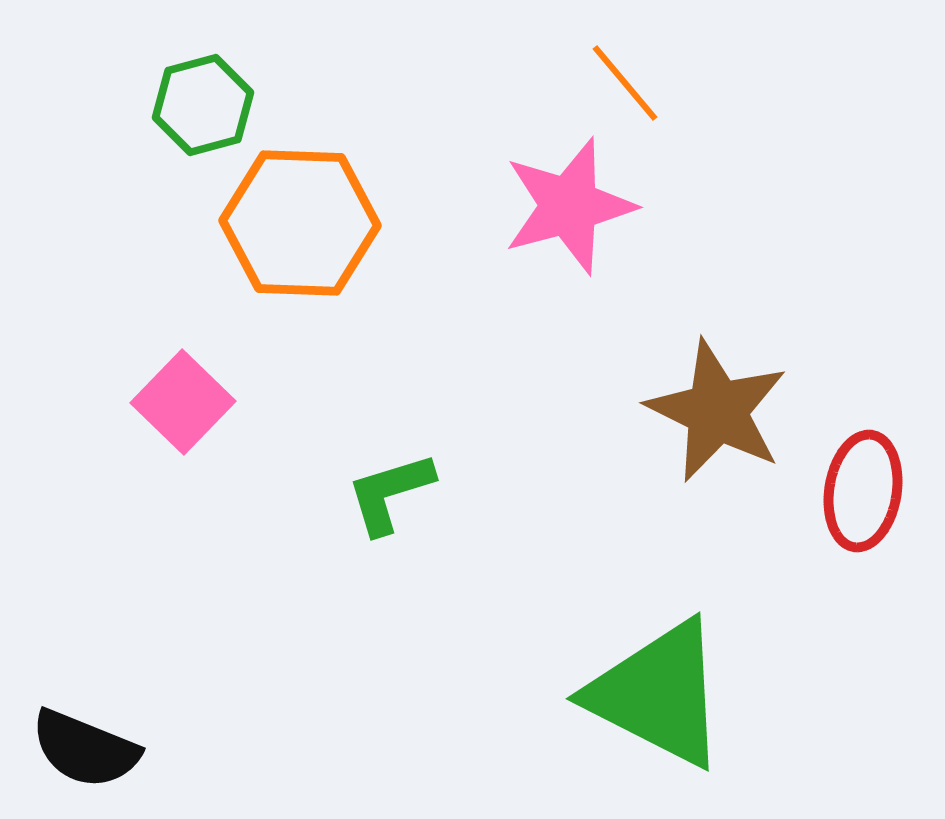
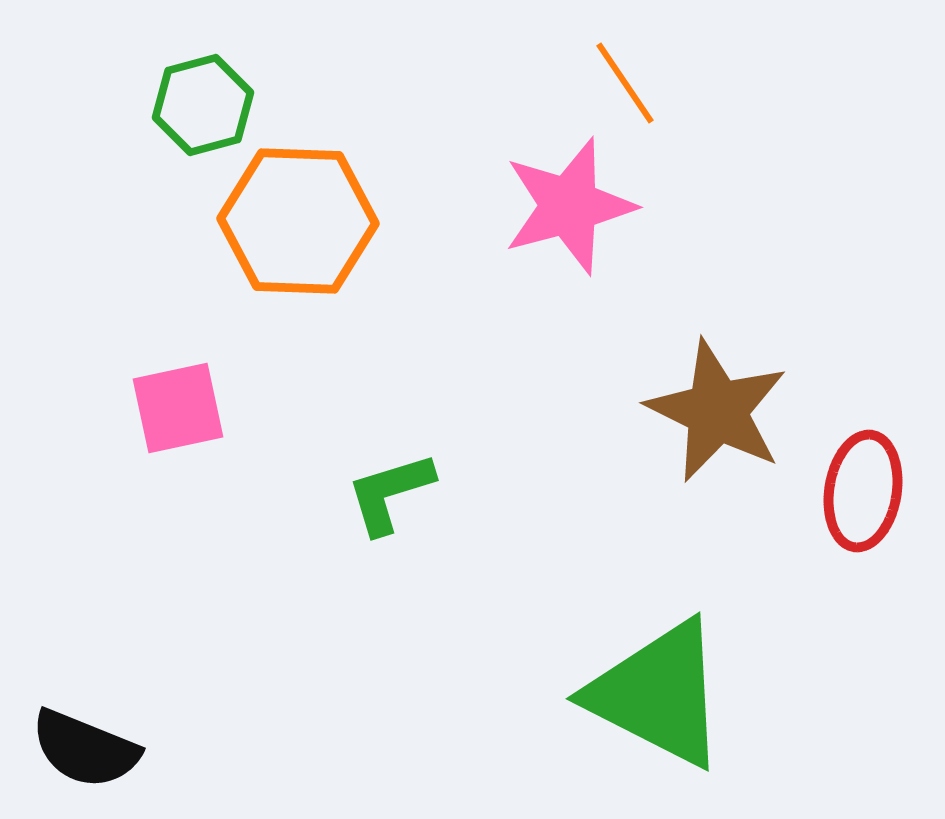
orange line: rotated 6 degrees clockwise
orange hexagon: moved 2 px left, 2 px up
pink square: moved 5 px left, 6 px down; rotated 34 degrees clockwise
